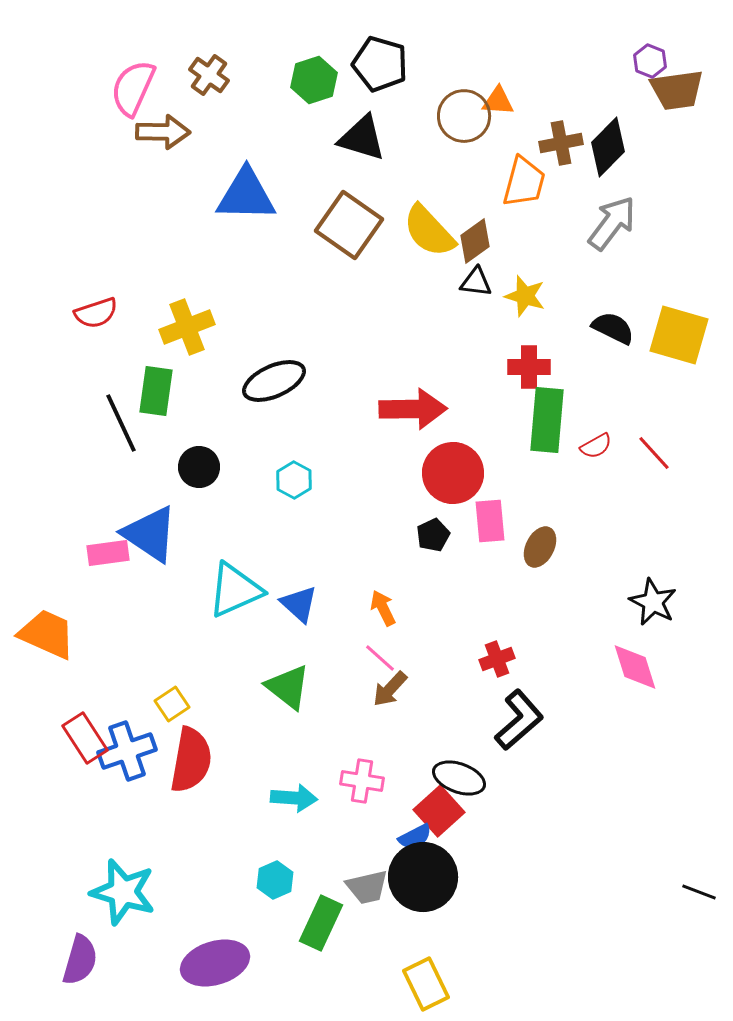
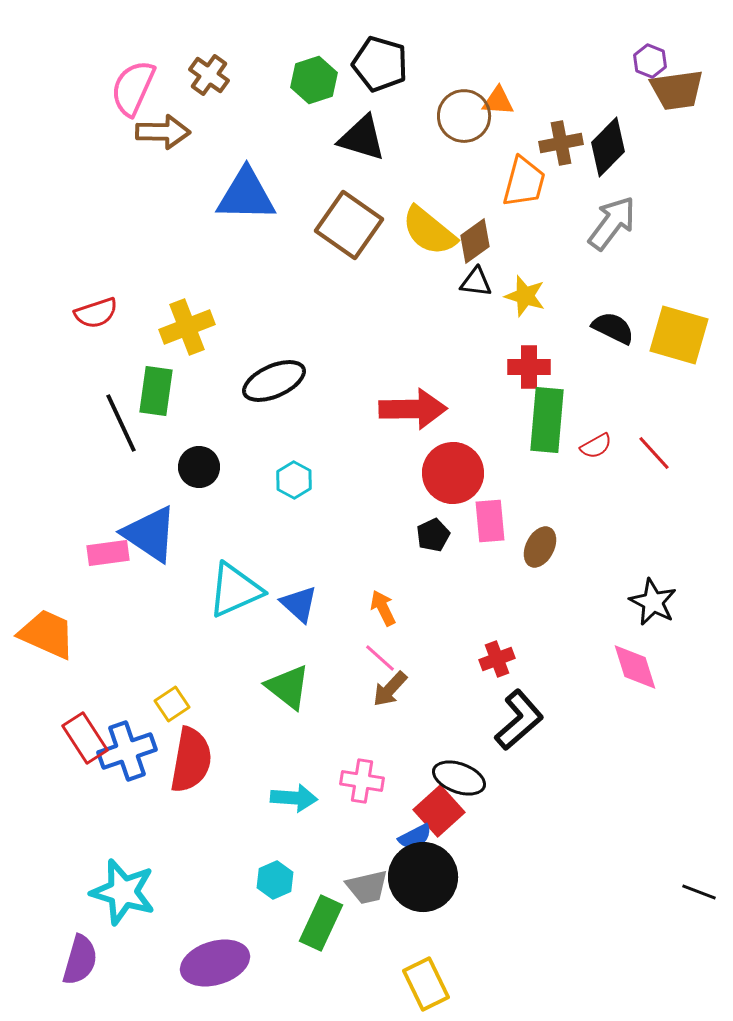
yellow semicircle at (429, 231): rotated 8 degrees counterclockwise
